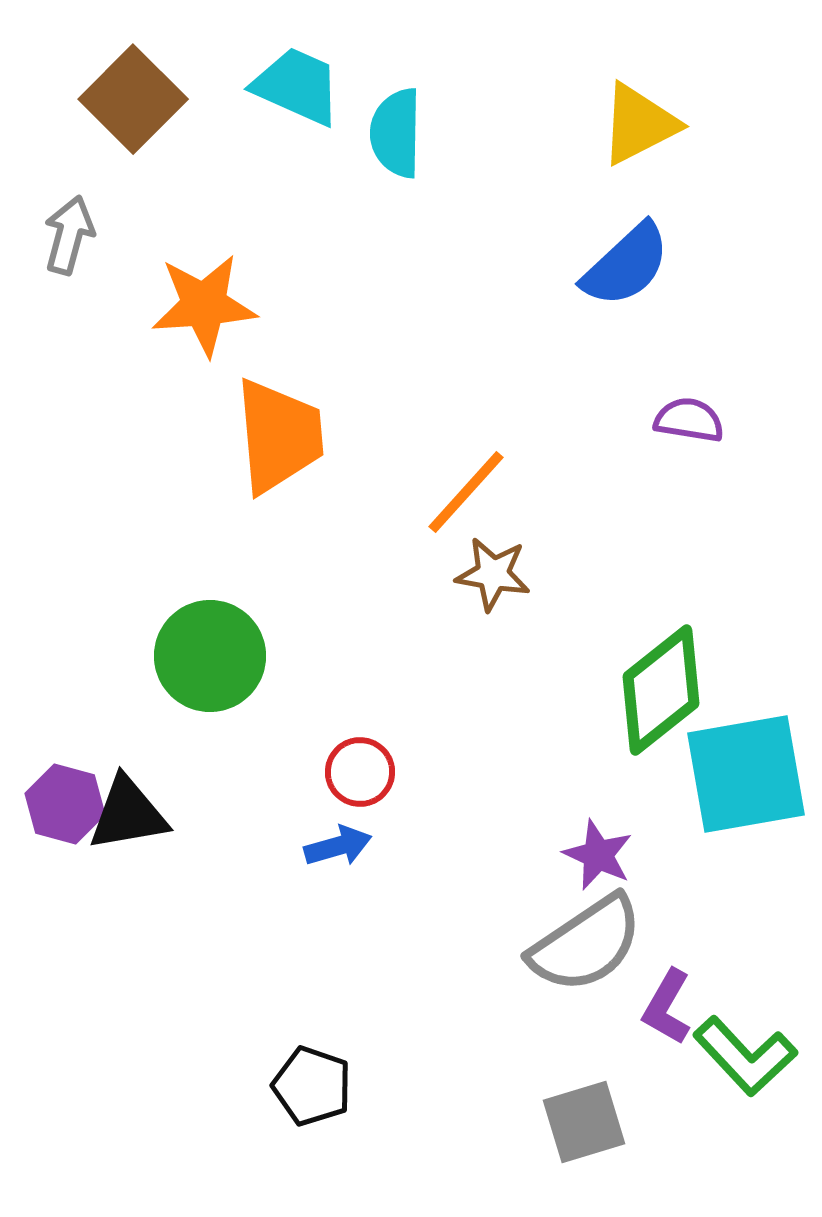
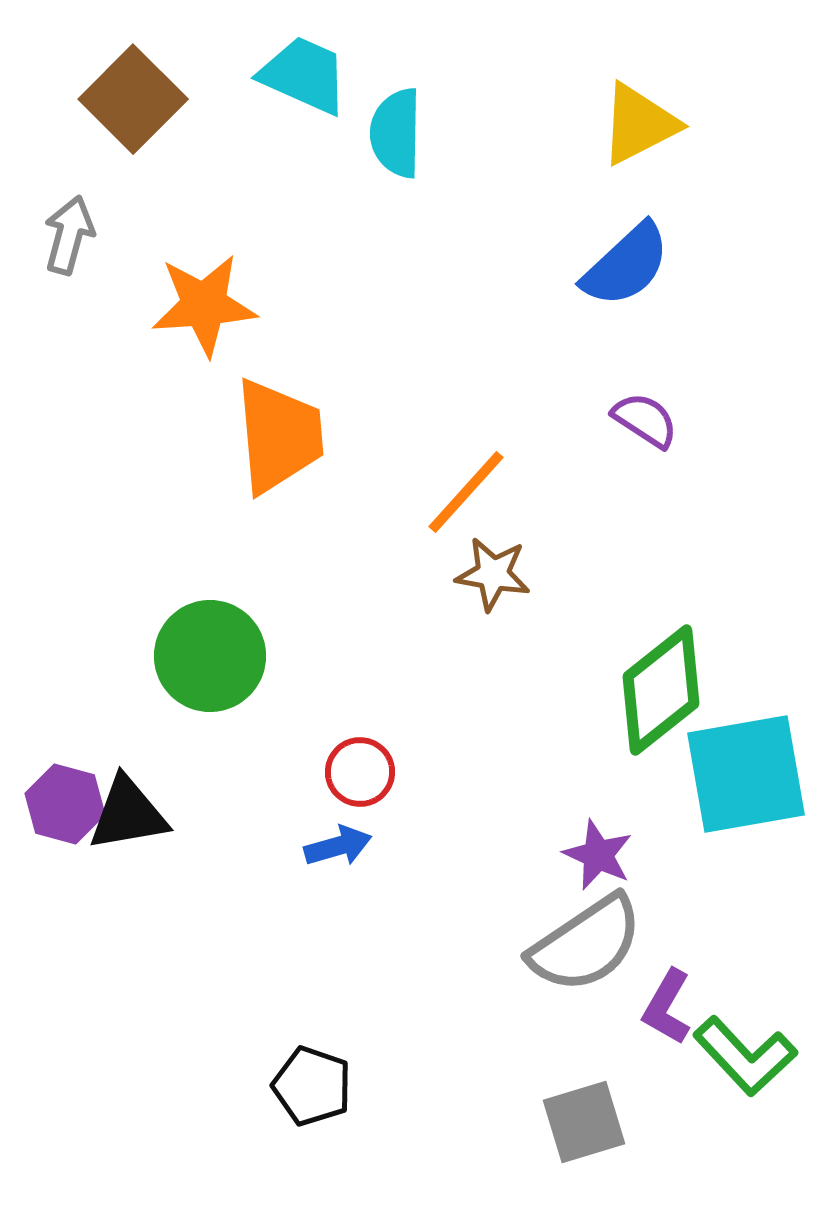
cyan trapezoid: moved 7 px right, 11 px up
purple semicircle: moved 44 px left; rotated 24 degrees clockwise
